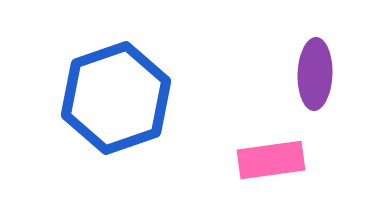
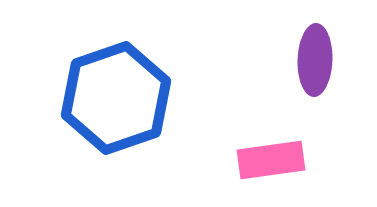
purple ellipse: moved 14 px up
